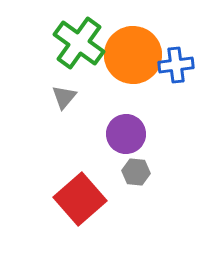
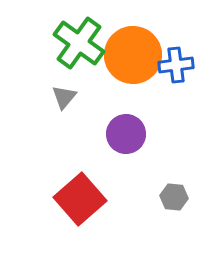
gray hexagon: moved 38 px right, 25 px down
